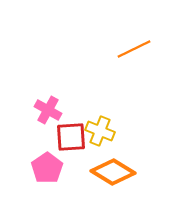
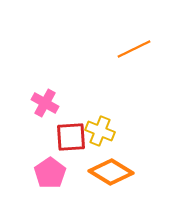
pink cross: moved 3 px left, 7 px up
pink pentagon: moved 3 px right, 5 px down
orange diamond: moved 2 px left
